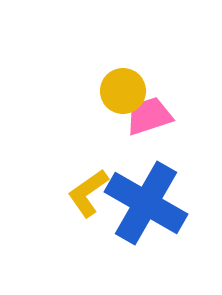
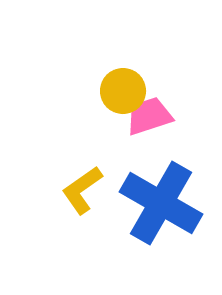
yellow L-shape: moved 6 px left, 3 px up
blue cross: moved 15 px right
